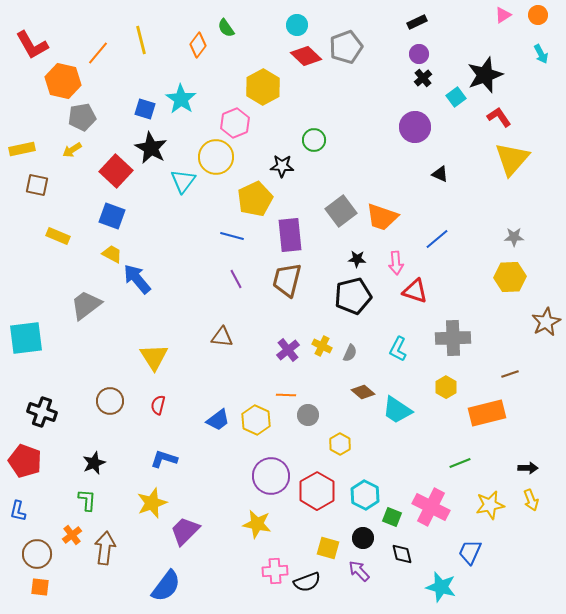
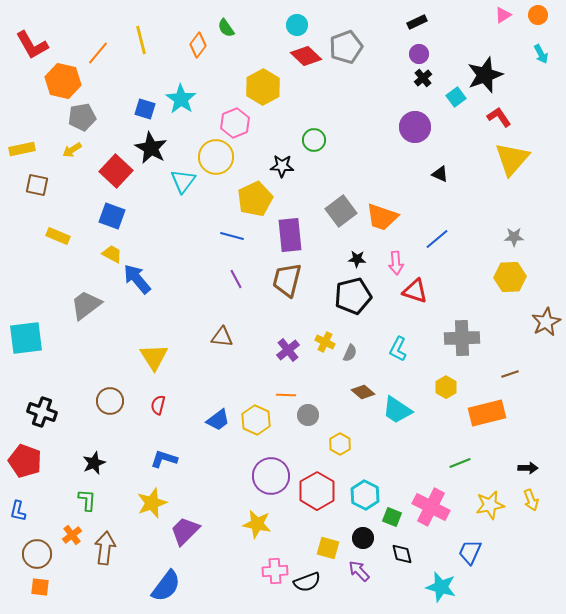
gray cross at (453, 338): moved 9 px right
yellow cross at (322, 346): moved 3 px right, 4 px up
